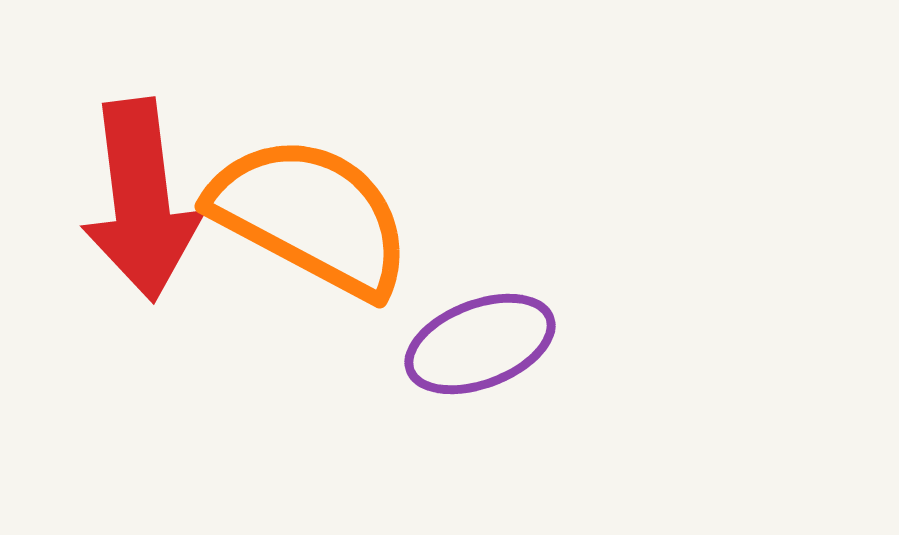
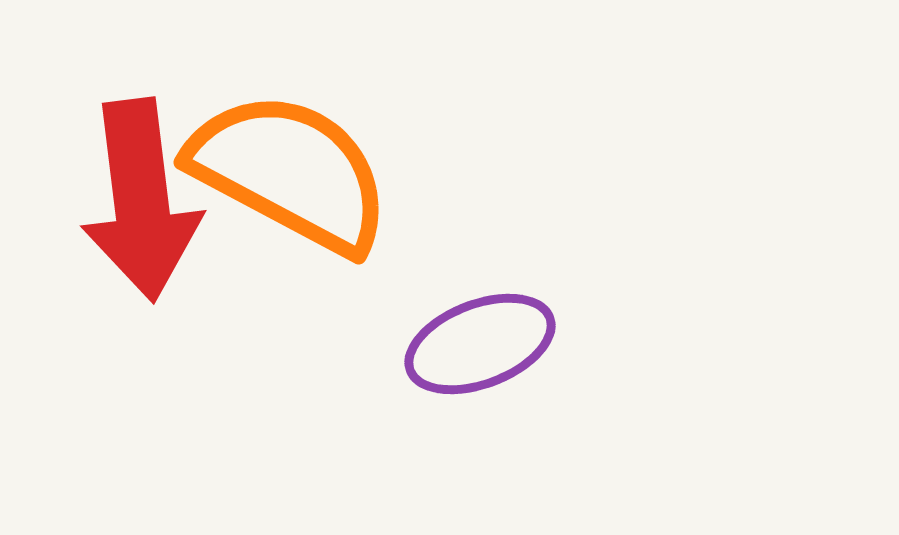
orange semicircle: moved 21 px left, 44 px up
